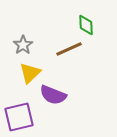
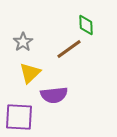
gray star: moved 3 px up
brown line: rotated 12 degrees counterclockwise
purple semicircle: moved 1 px right; rotated 28 degrees counterclockwise
purple square: rotated 16 degrees clockwise
